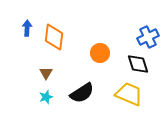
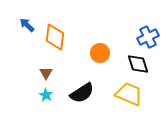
blue arrow: moved 3 px up; rotated 49 degrees counterclockwise
orange diamond: moved 1 px right
cyan star: moved 2 px up; rotated 24 degrees counterclockwise
